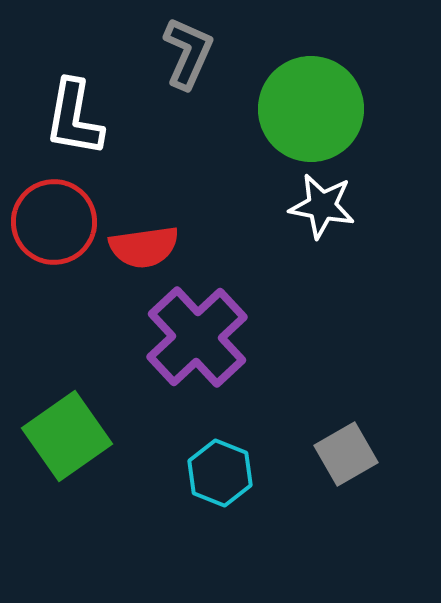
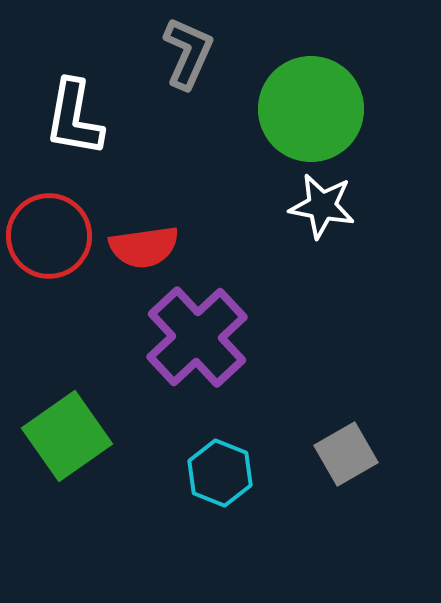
red circle: moved 5 px left, 14 px down
